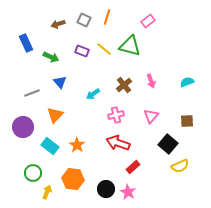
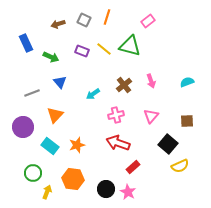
orange star: rotated 21 degrees clockwise
